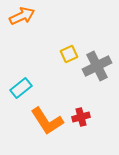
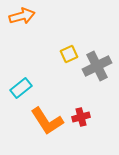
orange arrow: rotated 10 degrees clockwise
